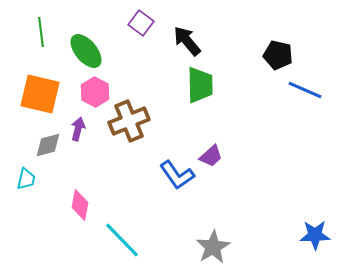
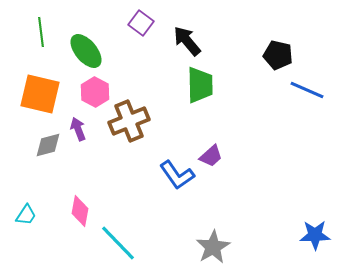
blue line: moved 2 px right
purple arrow: rotated 35 degrees counterclockwise
cyan trapezoid: moved 36 px down; rotated 20 degrees clockwise
pink diamond: moved 6 px down
cyan line: moved 4 px left, 3 px down
